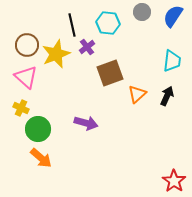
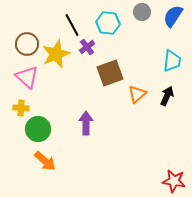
black line: rotated 15 degrees counterclockwise
brown circle: moved 1 px up
pink triangle: moved 1 px right
yellow cross: rotated 21 degrees counterclockwise
purple arrow: rotated 105 degrees counterclockwise
orange arrow: moved 4 px right, 3 px down
red star: rotated 25 degrees counterclockwise
